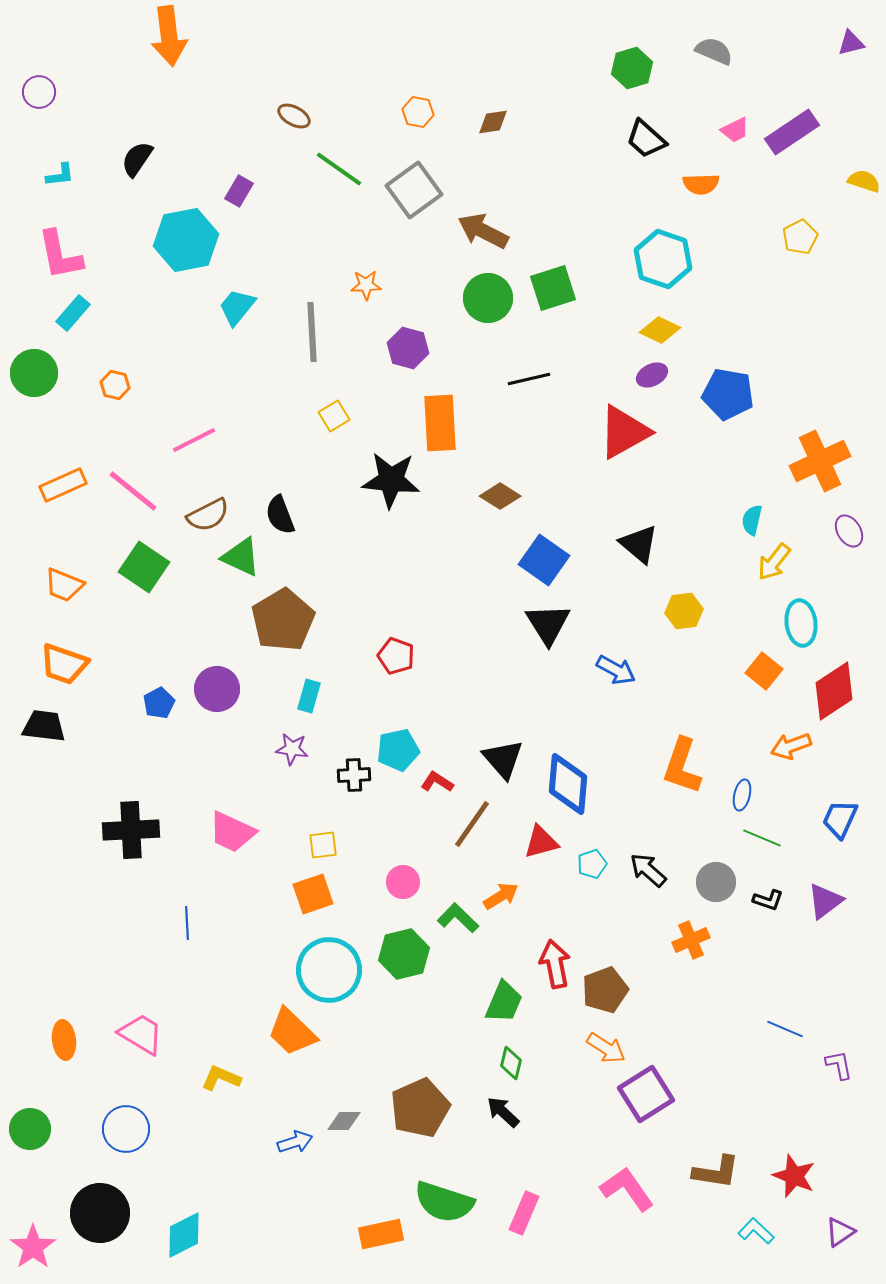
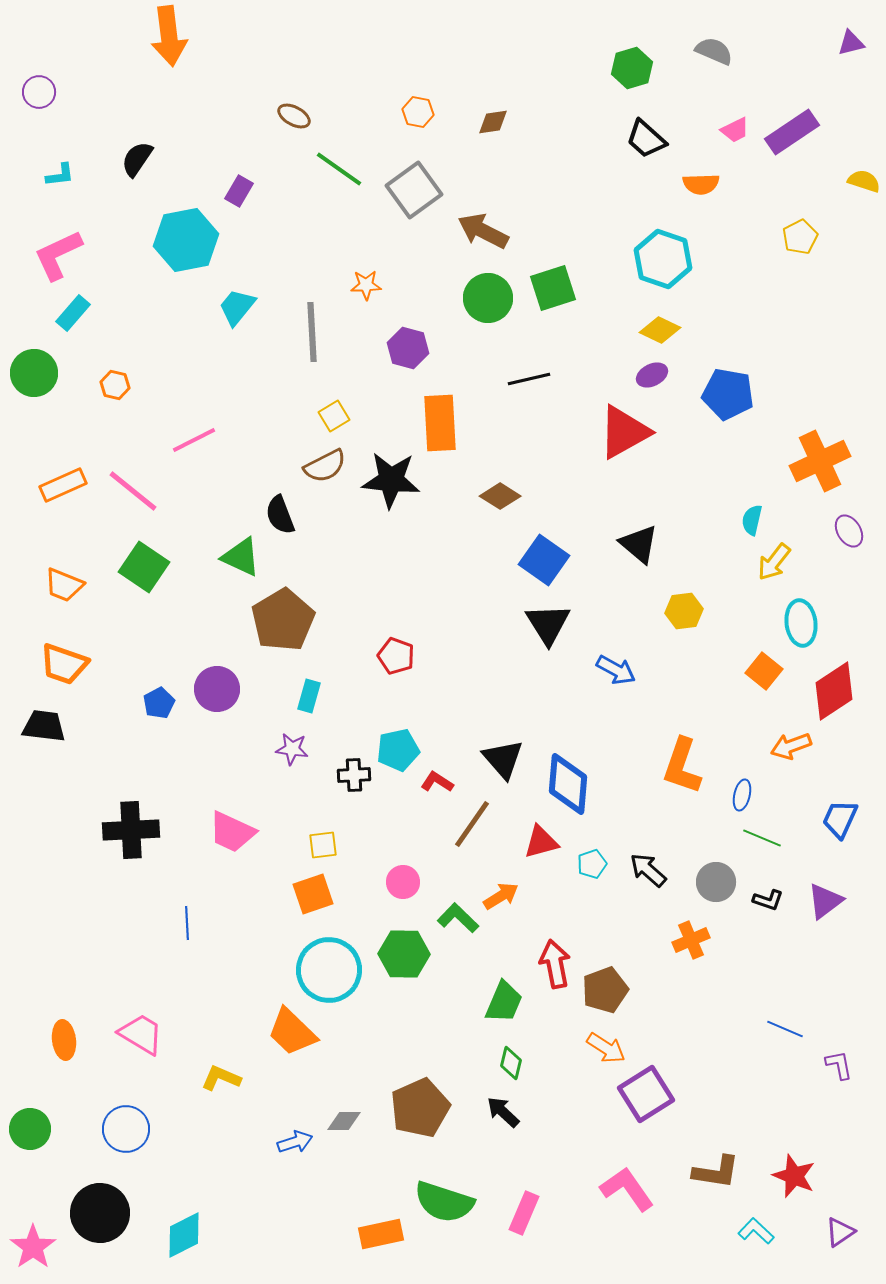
pink L-shape at (60, 255): moved 2 px left; rotated 76 degrees clockwise
brown semicircle at (208, 515): moved 117 px right, 49 px up
green hexagon at (404, 954): rotated 15 degrees clockwise
